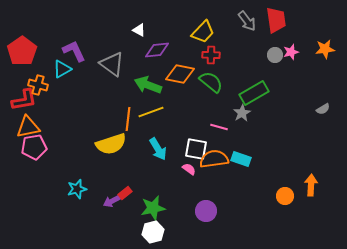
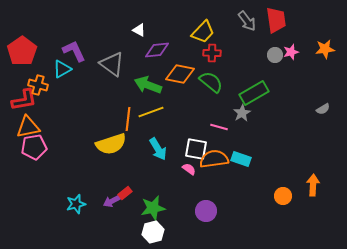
red cross: moved 1 px right, 2 px up
orange arrow: moved 2 px right
cyan star: moved 1 px left, 15 px down
orange circle: moved 2 px left
